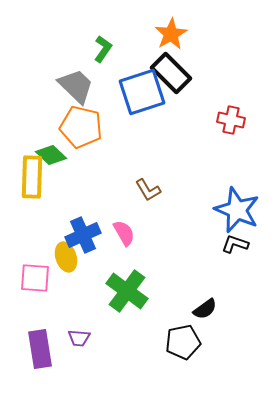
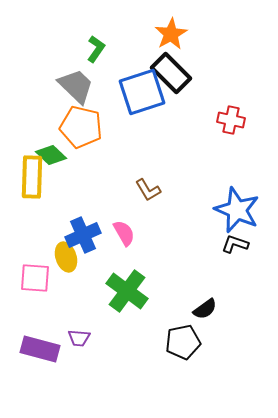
green L-shape: moved 7 px left
purple rectangle: rotated 66 degrees counterclockwise
